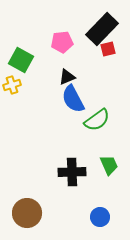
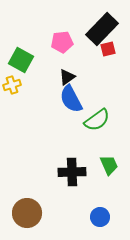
black triangle: rotated 12 degrees counterclockwise
blue semicircle: moved 2 px left
